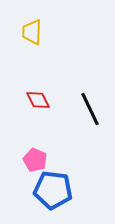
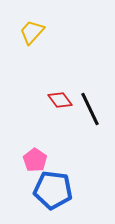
yellow trapezoid: rotated 40 degrees clockwise
red diamond: moved 22 px right; rotated 10 degrees counterclockwise
pink pentagon: rotated 10 degrees clockwise
